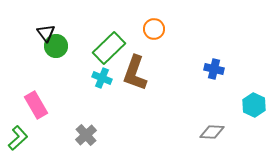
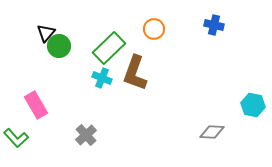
black triangle: rotated 18 degrees clockwise
green circle: moved 3 px right
blue cross: moved 44 px up
cyan hexagon: moved 1 px left; rotated 15 degrees counterclockwise
green L-shape: moved 2 px left; rotated 90 degrees clockwise
